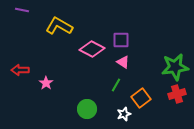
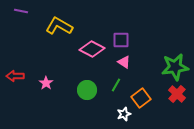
purple line: moved 1 px left, 1 px down
pink triangle: moved 1 px right
red arrow: moved 5 px left, 6 px down
red cross: rotated 30 degrees counterclockwise
green circle: moved 19 px up
